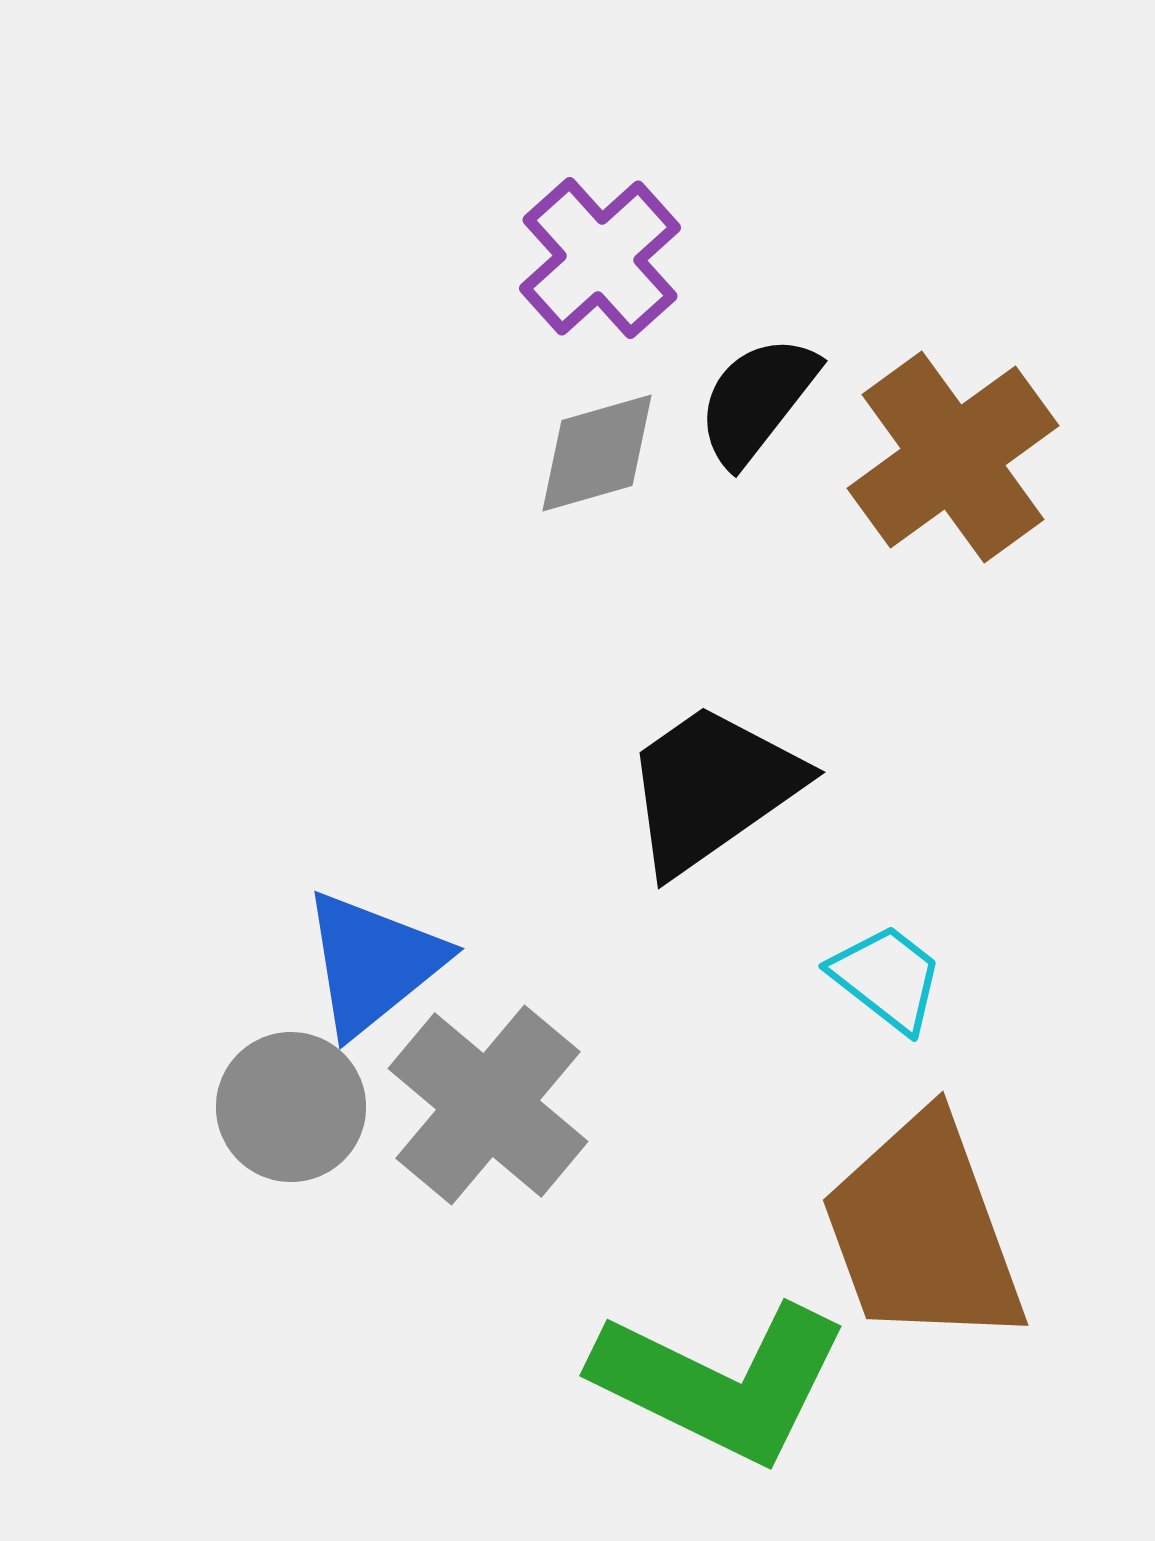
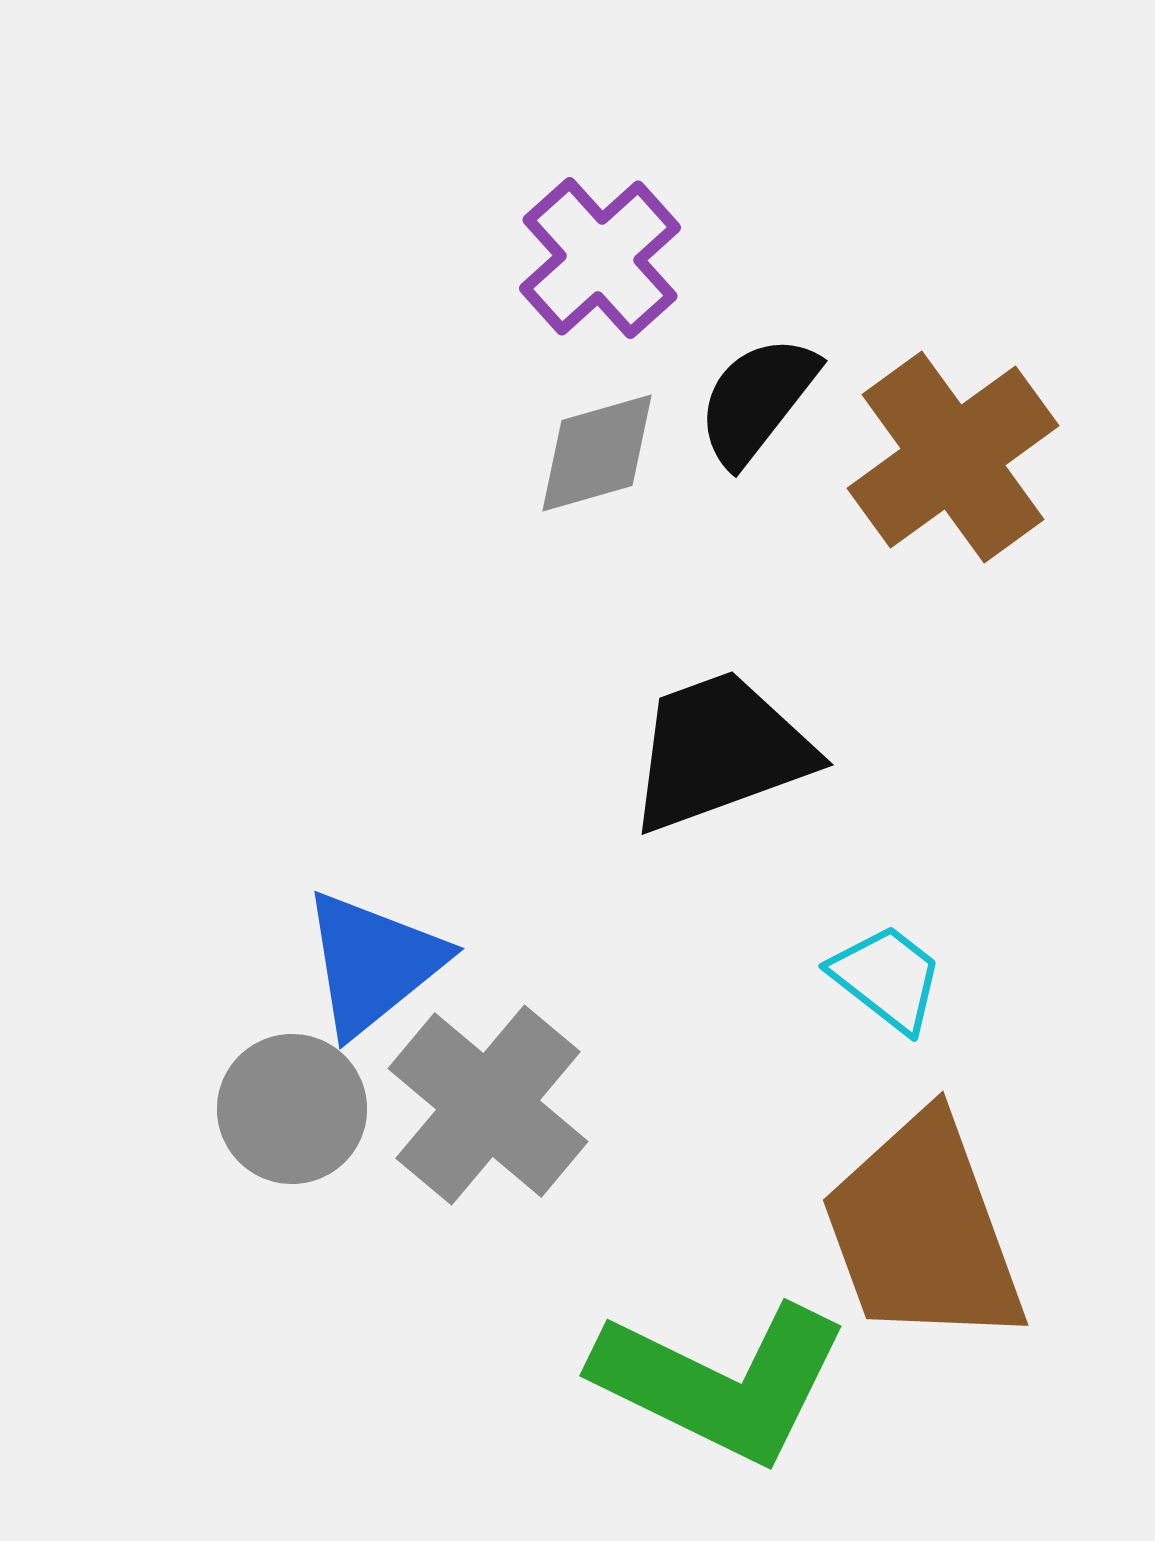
black trapezoid: moved 8 px right, 37 px up; rotated 15 degrees clockwise
gray circle: moved 1 px right, 2 px down
